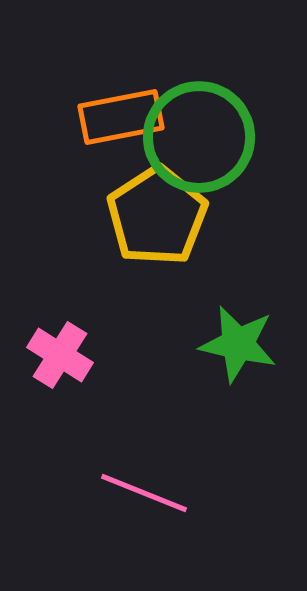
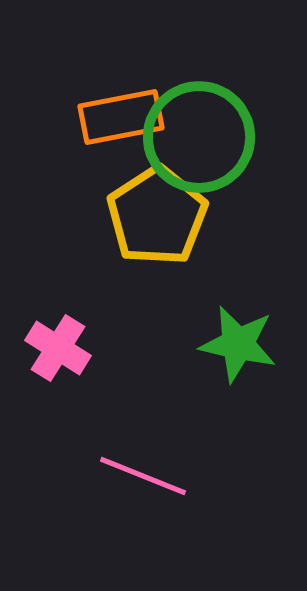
pink cross: moved 2 px left, 7 px up
pink line: moved 1 px left, 17 px up
